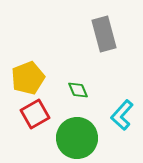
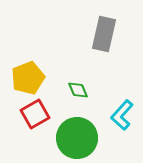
gray rectangle: rotated 28 degrees clockwise
